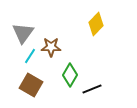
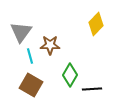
gray triangle: moved 2 px left, 1 px up
brown star: moved 1 px left, 2 px up
cyan line: rotated 49 degrees counterclockwise
black line: rotated 18 degrees clockwise
